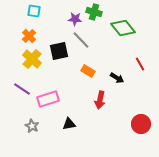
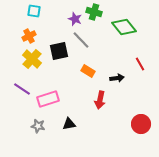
purple star: rotated 16 degrees clockwise
green diamond: moved 1 px right, 1 px up
orange cross: rotated 16 degrees clockwise
black arrow: rotated 40 degrees counterclockwise
gray star: moved 6 px right; rotated 16 degrees counterclockwise
